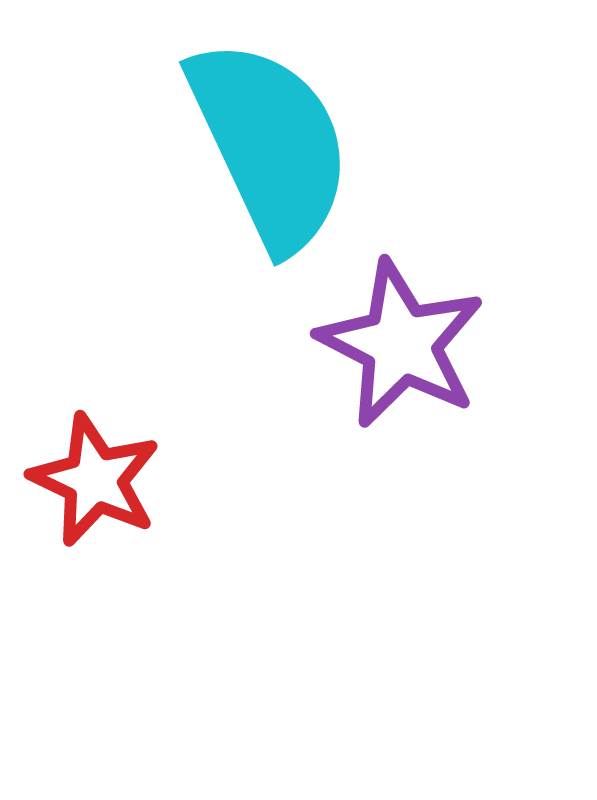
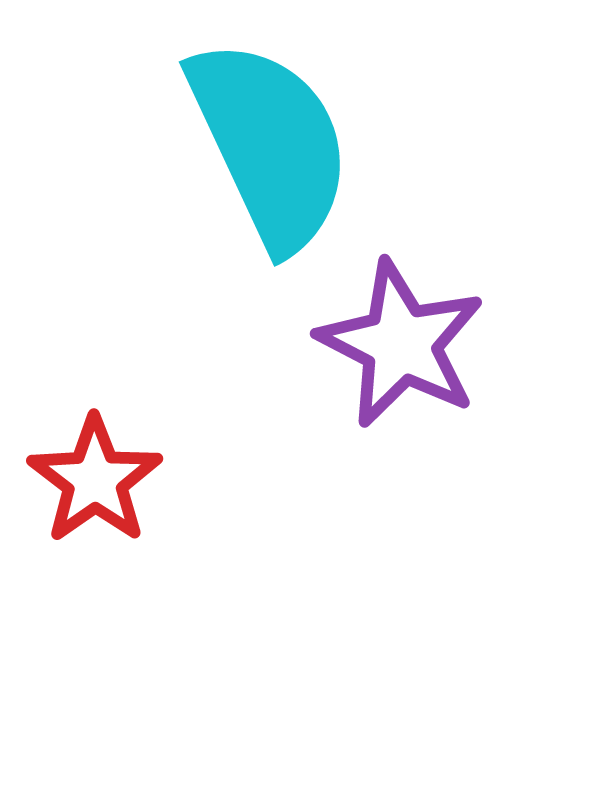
red star: rotated 12 degrees clockwise
